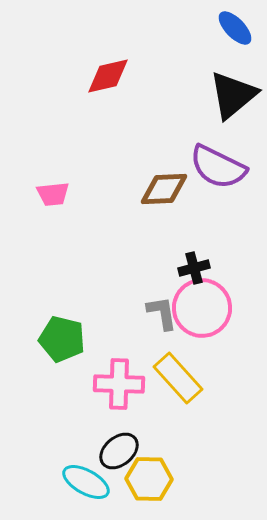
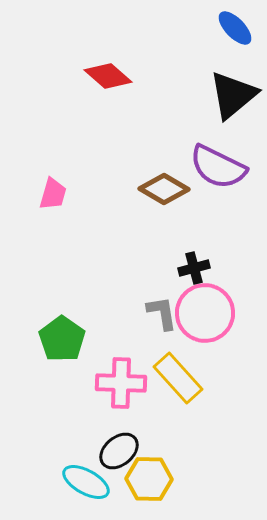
red diamond: rotated 54 degrees clockwise
brown diamond: rotated 33 degrees clockwise
pink trapezoid: rotated 68 degrees counterclockwise
pink circle: moved 3 px right, 5 px down
green pentagon: rotated 21 degrees clockwise
pink cross: moved 2 px right, 1 px up
